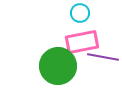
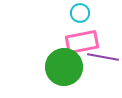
green circle: moved 6 px right, 1 px down
